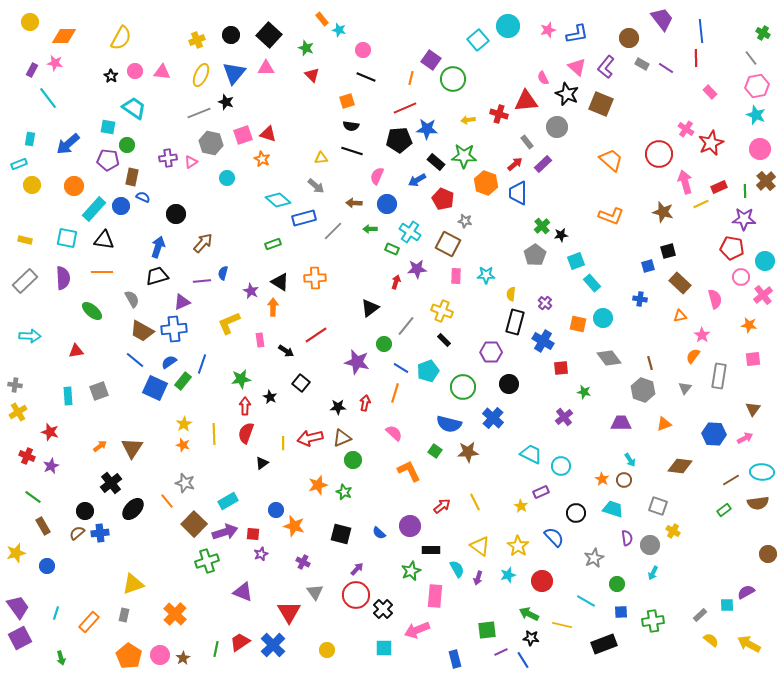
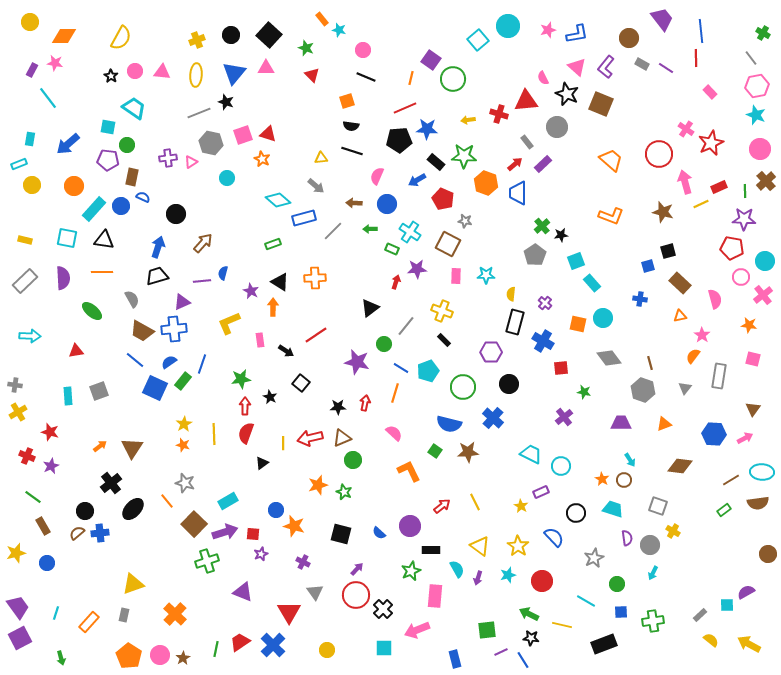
yellow ellipse at (201, 75): moved 5 px left; rotated 20 degrees counterclockwise
pink square at (753, 359): rotated 21 degrees clockwise
blue circle at (47, 566): moved 3 px up
